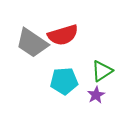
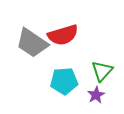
green triangle: rotated 15 degrees counterclockwise
